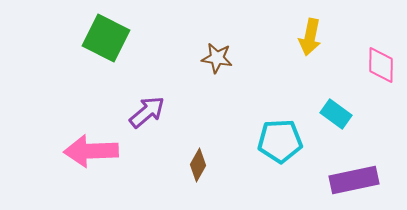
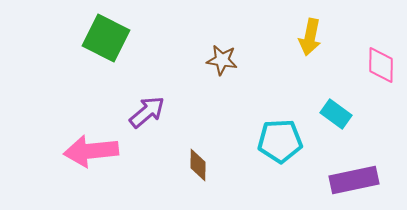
brown star: moved 5 px right, 2 px down
pink arrow: rotated 4 degrees counterclockwise
brown diamond: rotated 28 degrees counterclockwise
